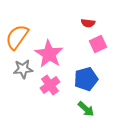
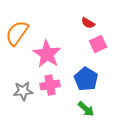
red semicircle: rotated 24 degrees clockwise
orange semicircle: moved 4 px up
pink star: moved 2 px left
gray star: moved 22 px down
blue pentagon: rotated 25 degrees counterclockwise
pink cross: rotated 24 degrees clockwise
